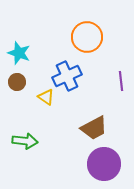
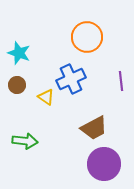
blue cross: moved 4 px right, 3 px down
brown circle: moved 3 px down
